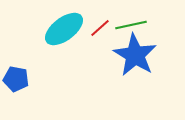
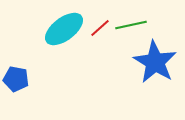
blue star: moved 20 px right, 7 px down
